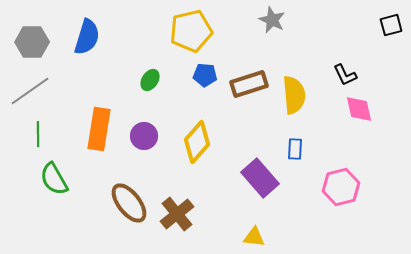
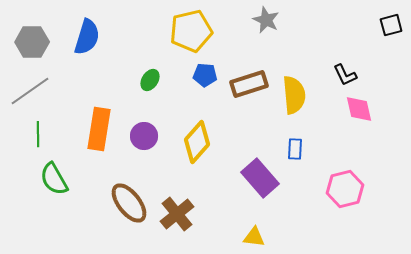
gray star: moved 6 px left
pink hexagon: moved 4 px right, 2 px down
